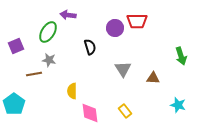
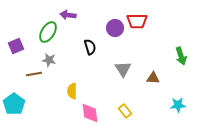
cyan star: rotated 21 degrees counterclockwise
